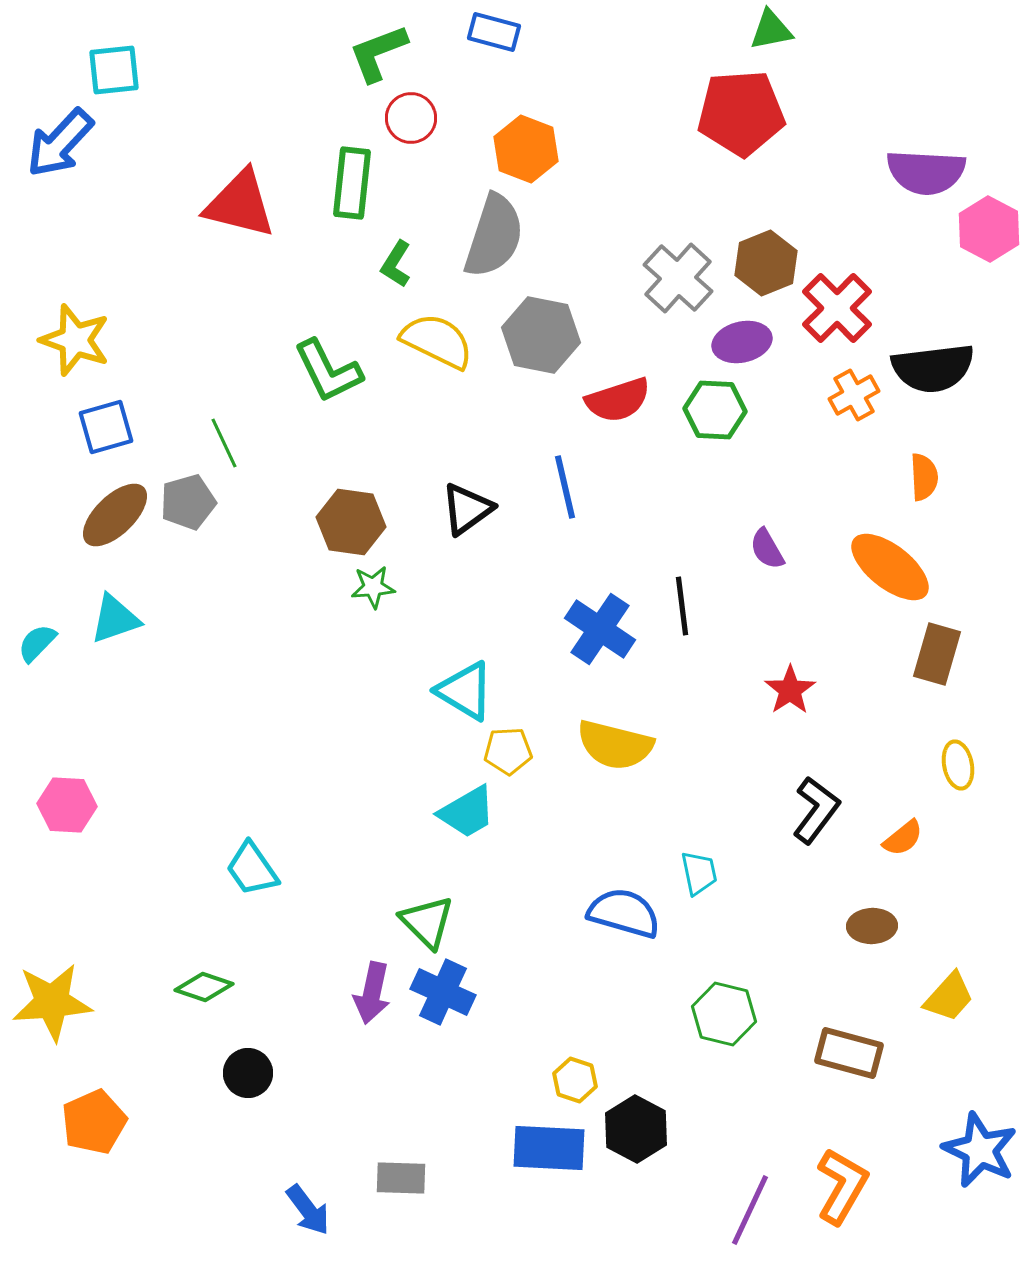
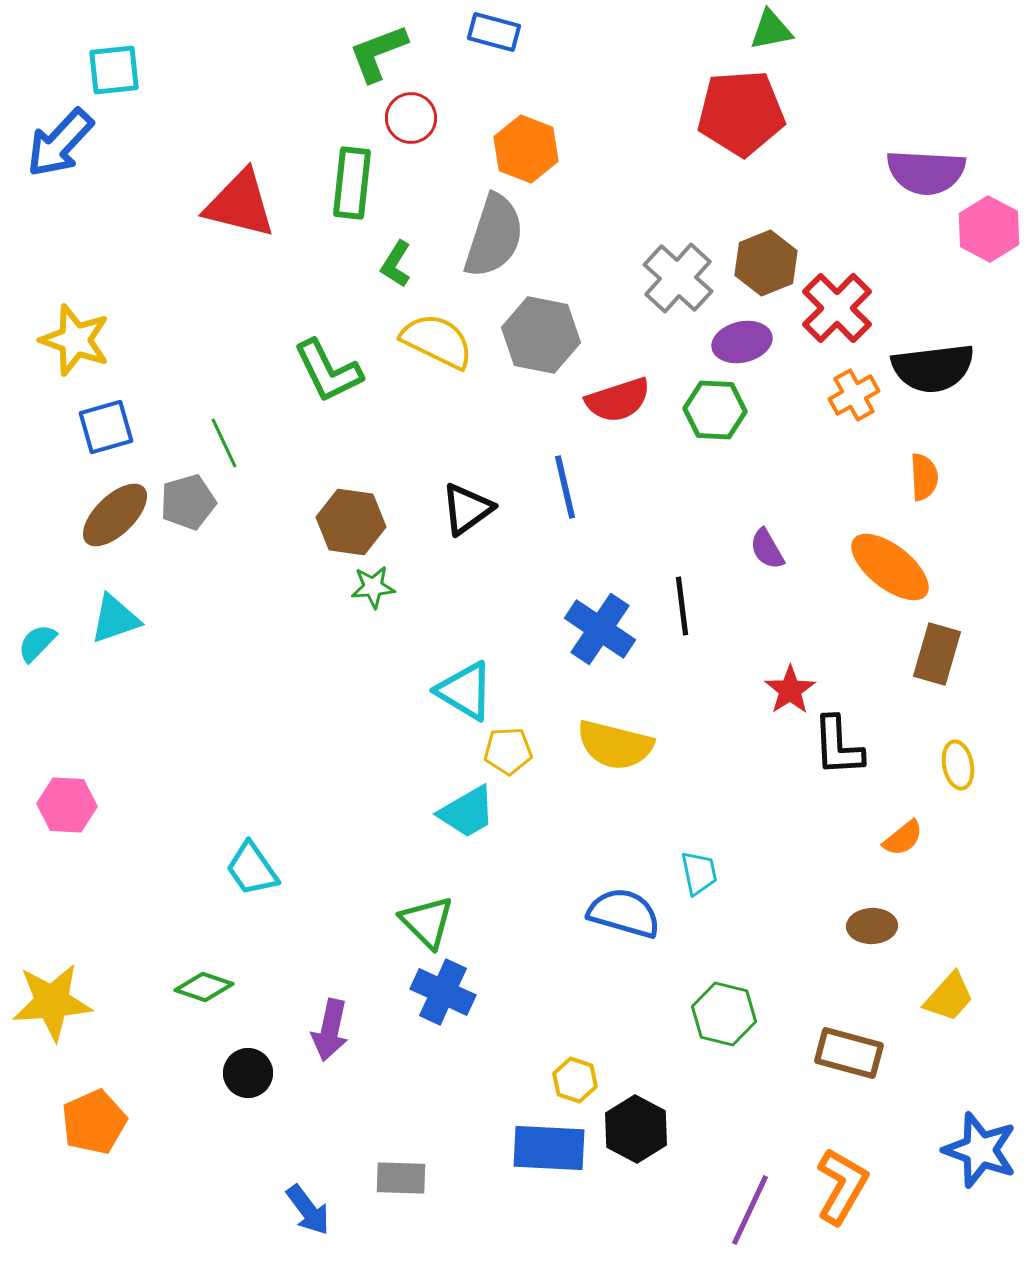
black L-shape at (816, 810): moved 22 px right, 64 px up; rotated 140 degrees clockwise
purple arrow at (372, 993): moved 42 px left, 37 px down
blue star at (980, 1150): rotated 6 degrees counterclockwise
